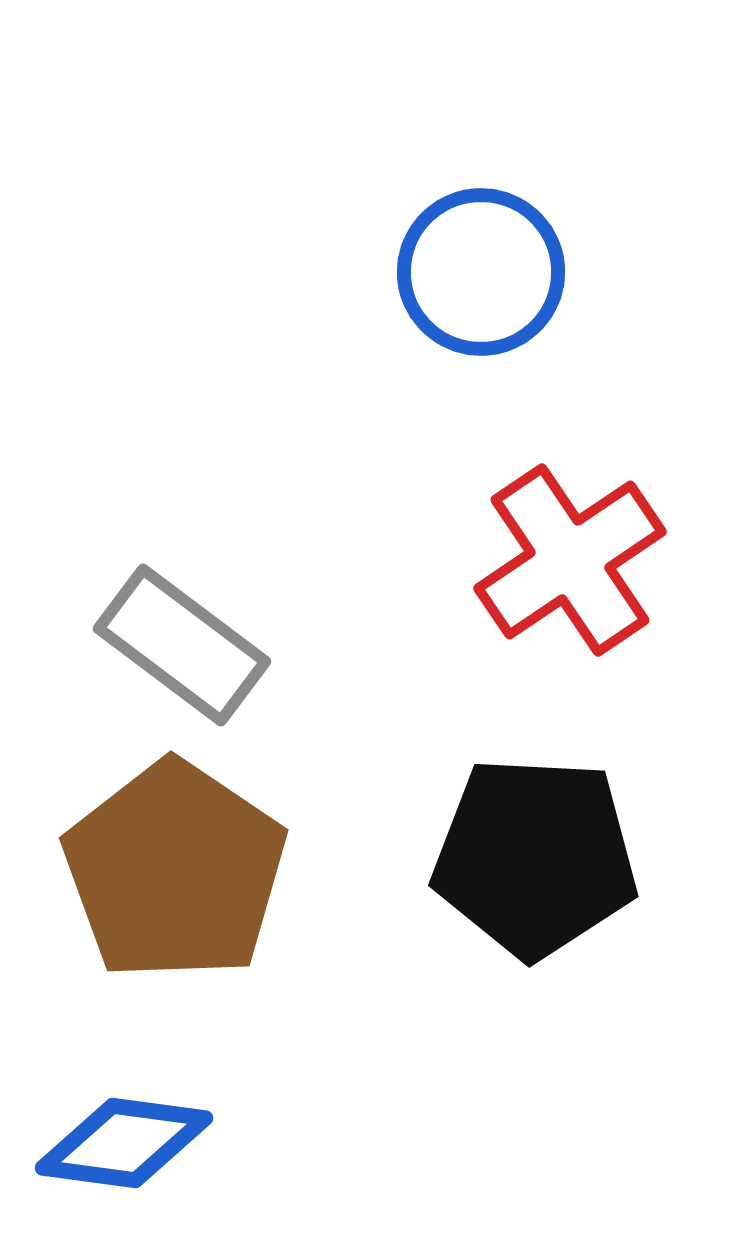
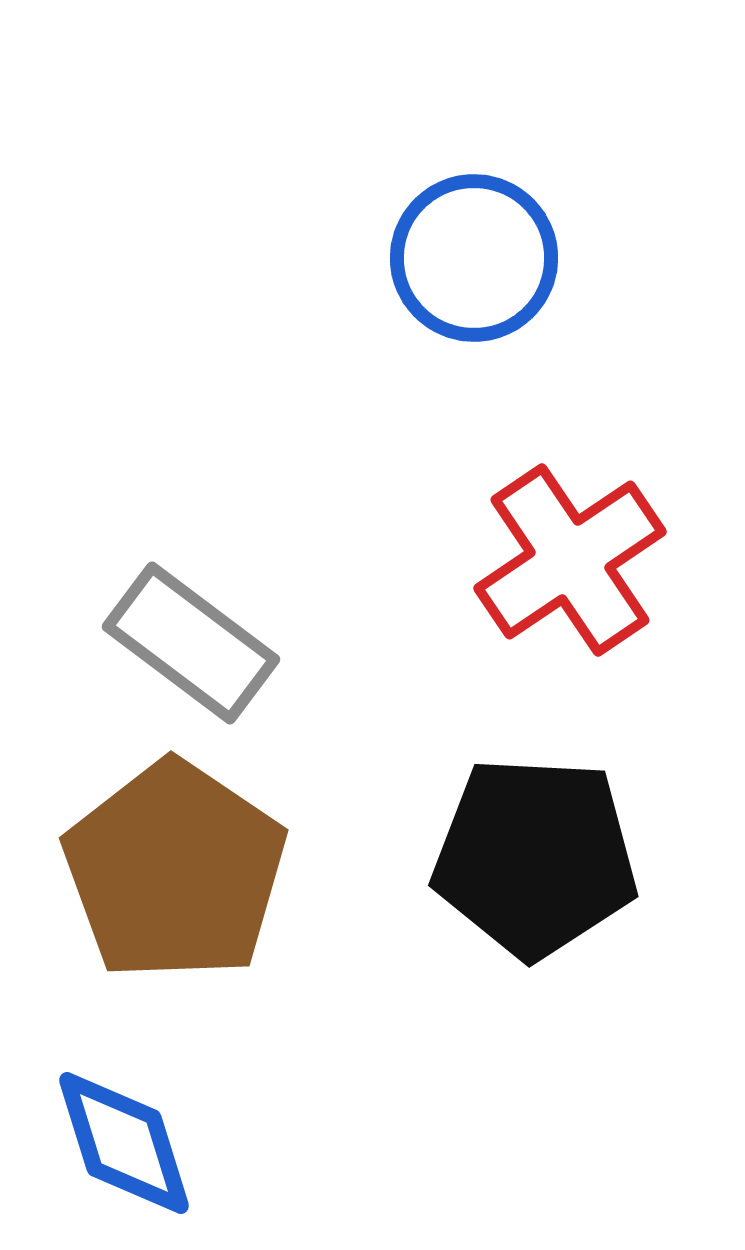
blue circle: moved 7 px left, 14 px up
gray rectangle: moved 9 px right, 2 px up
blue diamond: rotated 65 degrees clockwise
